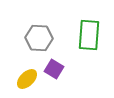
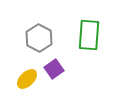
gray hexagon: rotated 24 degrees clockwise
purple square: rotated 24 degrees clockwise
